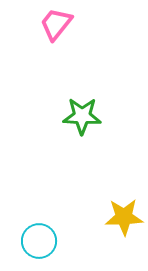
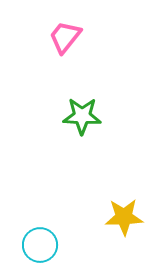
pink trapezoid: moved 9 px right, 13 px down
cyan circle: moved 1 px right, 4 px down
